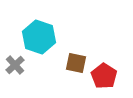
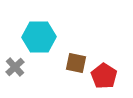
cyan hexagon: rotated 20 degrees counterclockwise
gray cross: moved 2 px down
